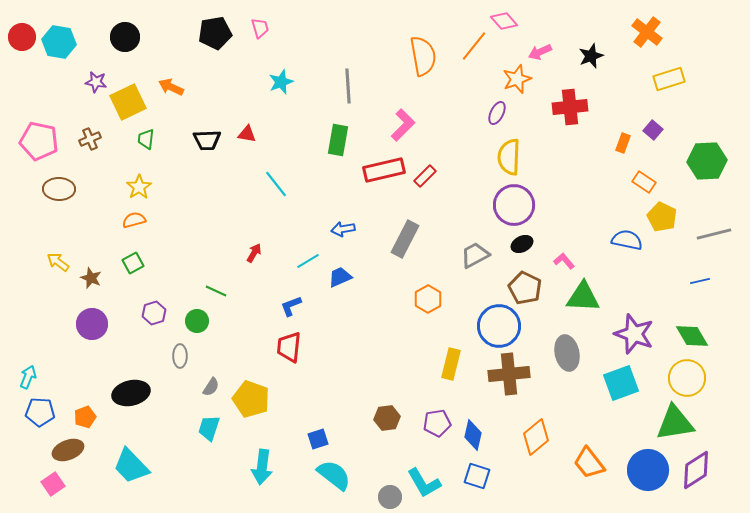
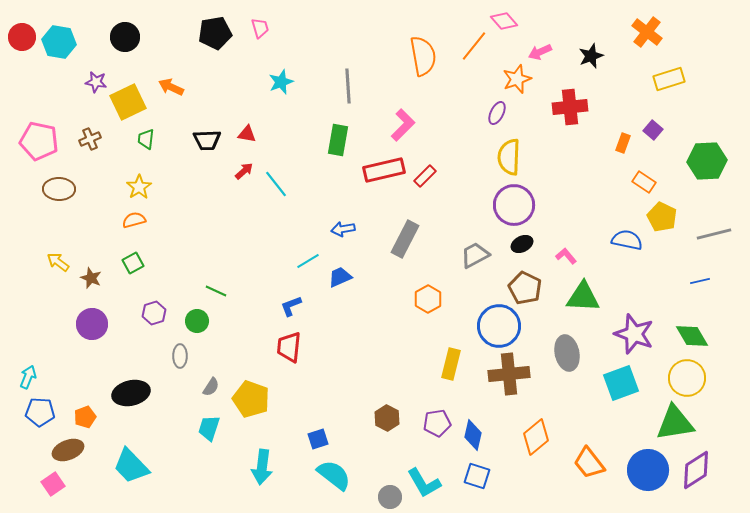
red arrow at (254, 253): moved 10 px left, 82 px up; rotated 18 degrees clockwise
pink L-shape at (564, 261): moved 2 px right, 5 px up
brown hexagon at (387, 418): rotated 25 degrees counterclockwise
